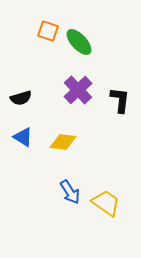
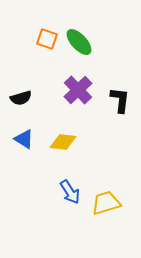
orange square: moved 1 px left, 8 px down
blue triangle: moved 1 px right, 2 px down
yellow trapezoid: rotated 52 degrees counterclockwise
